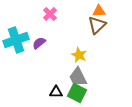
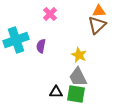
purple semicircle: moved 2 px right, 3 px down; rotated 40 degrees counterclockwise
green square: moved 1 px left, 1 px down; rotated 18 degrees counterclockwise
